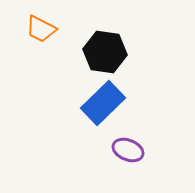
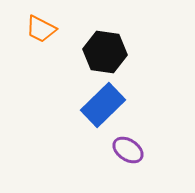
blue rectangle: moved 2 px down
purple ellipse: rotated 12 degrees clockwise
